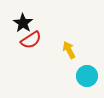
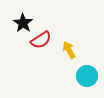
red semicircle: moved 10 px right
